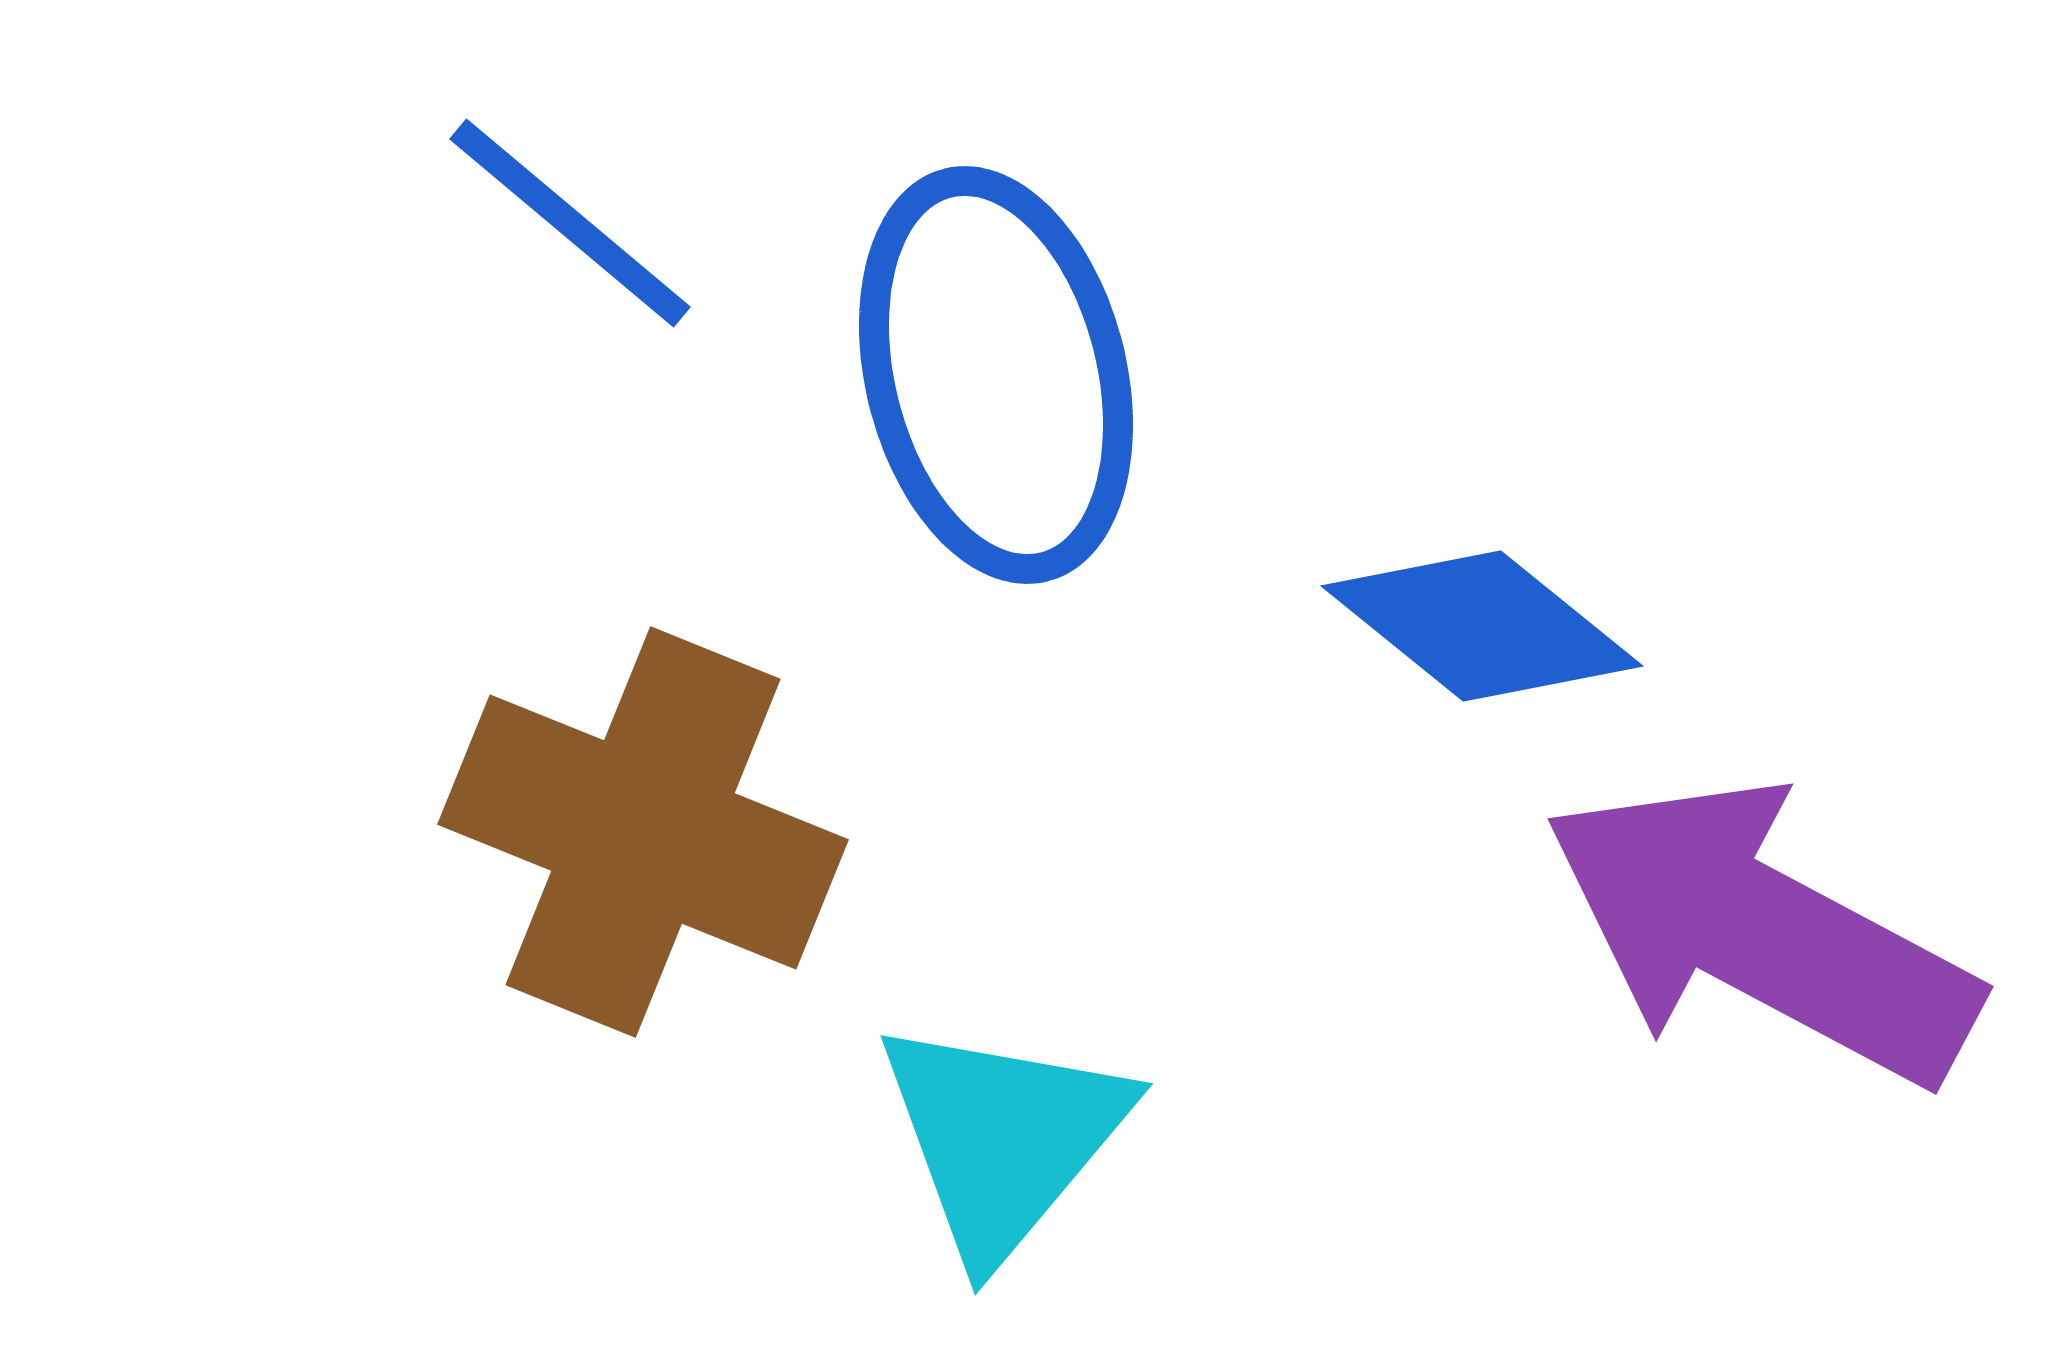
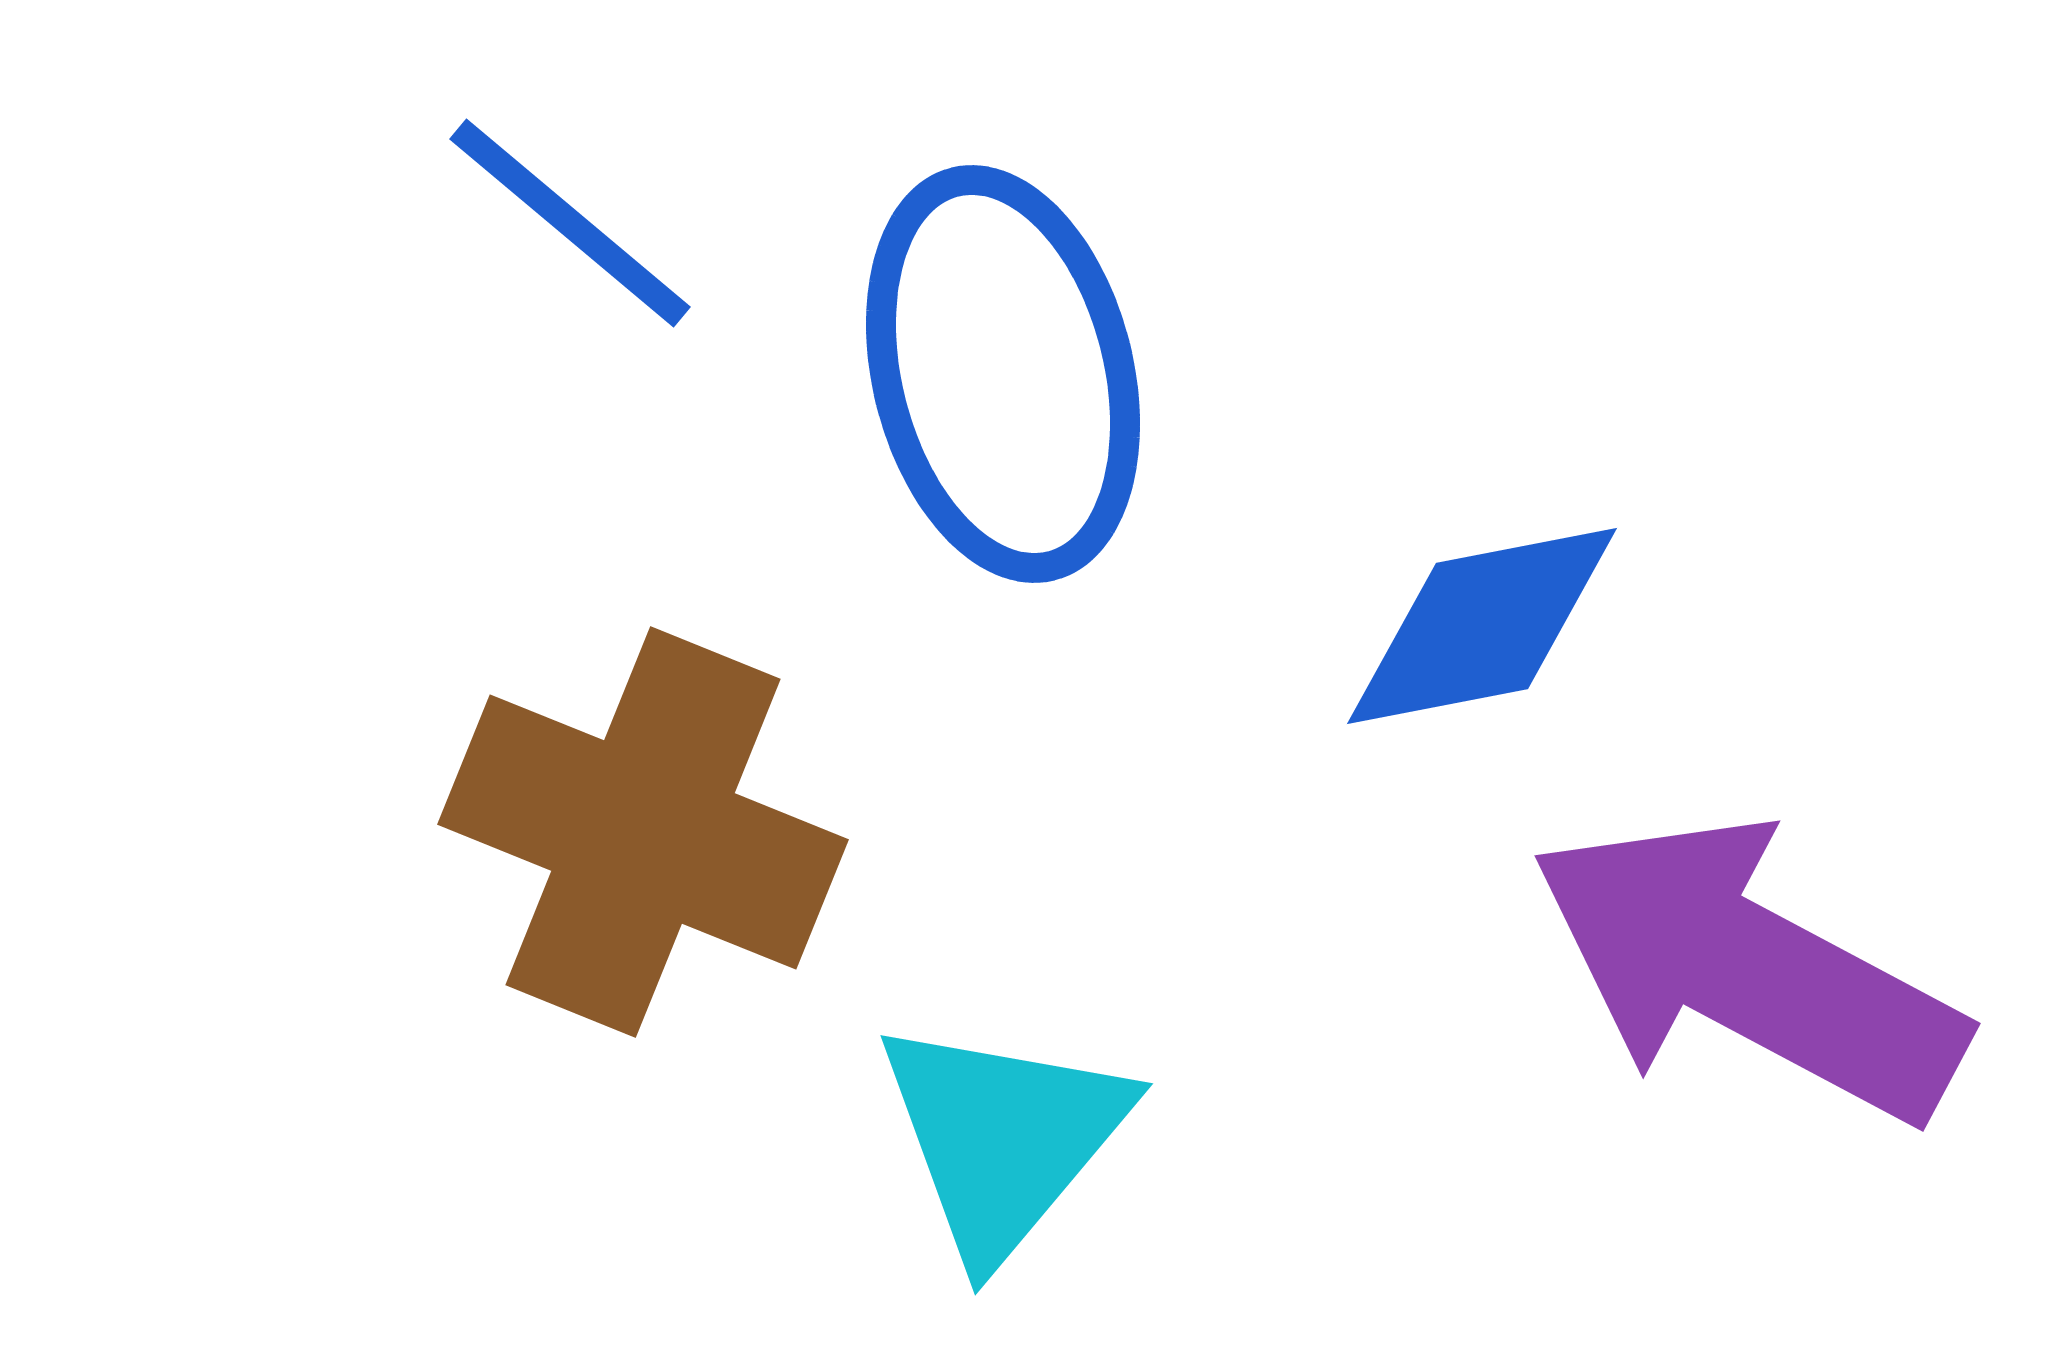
blue ellipse: moved 7 px right, 1 px up
blue diamond: rotated 50 degrees counterclockwise
purple arrow: moved 13 px left, 37 px down
